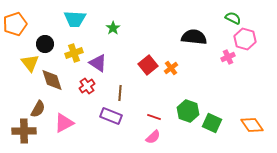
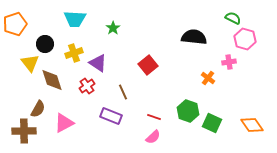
pink cross: moved 1 px right, 5 px down; rotated 16 degrees clockwise
orange cross: moved 37 px right, 10 px down; rotated 16 degrees counterclockwise
brown line: moved 3 px right, 1 px up; rotated 28 degrees counterclockwise
